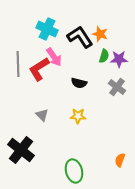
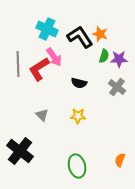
black cross: moved 1 px left, 1 px down
green ellipse: moved 3 px right, 5 px up
